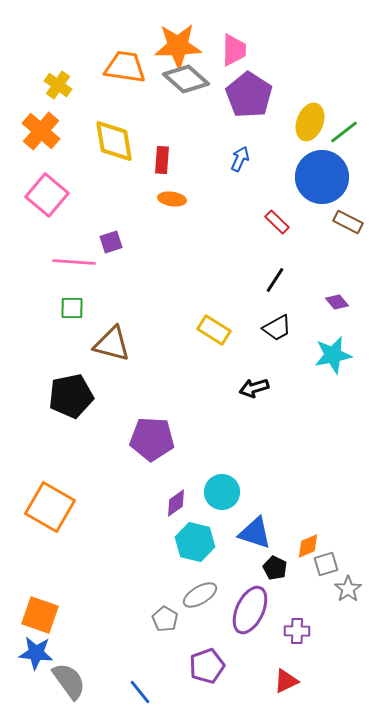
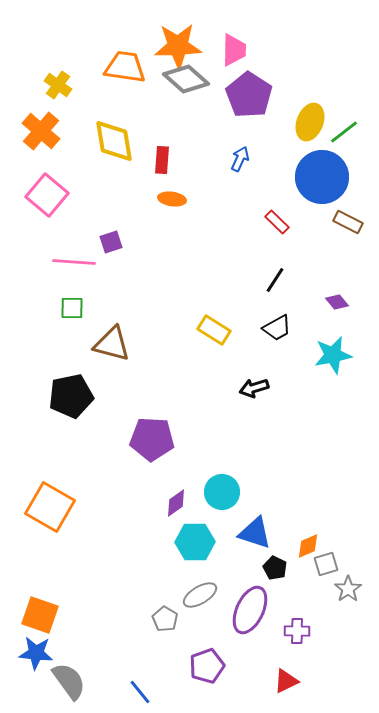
cyan hexagon at (195, 542): rotated 15 degrees counterclockwise
